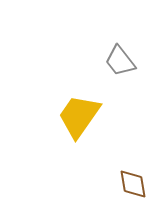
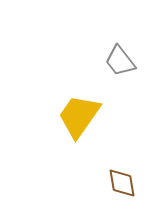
brown diamond: moved 11 px left, 1 px up
